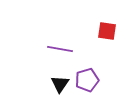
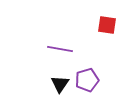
red square: moved 6 px up
